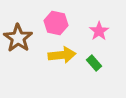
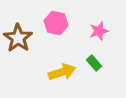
pink star: rotated 18 degrees clockwise
yellow arrow: moved 17 px down; rotated 12 degrees counterclockwise
